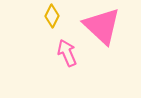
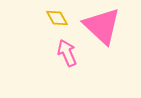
yellow diamond: moved 5 px right, 2 px down; rotated 55 degrees counterclockwise
